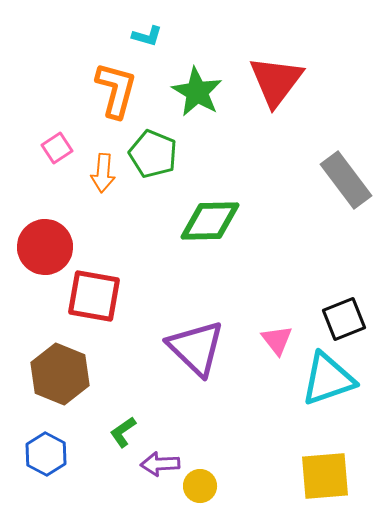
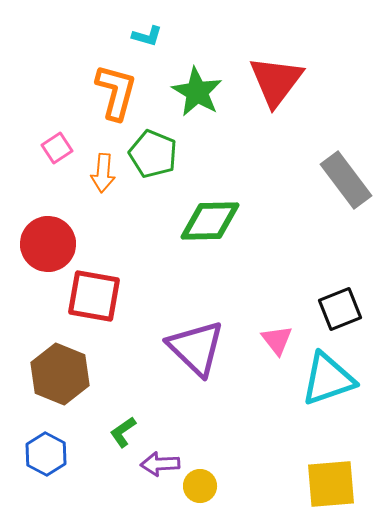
orange L-shape: moved 2 px down
red circle: moved 3 px right, 3 px up
black square: moved 4 px left, 10 px up
yellow square: moved 6 px right, 8 px down
